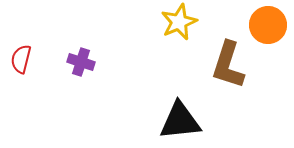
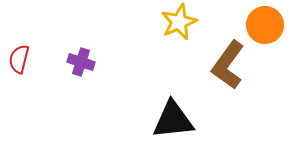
orange circle: moved 3 px left
red semicircle: moved 2 px left
brown L-shape: rotated 18 degrees clockwise
black triangle: moved 7 px left, 1 px up
